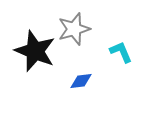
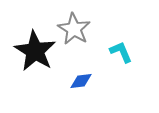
gray star: rotated 24 degrees counterclockwise
black star: rotated 9 degrees clockwise
